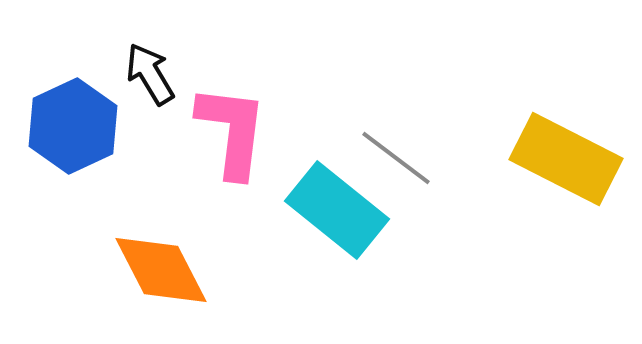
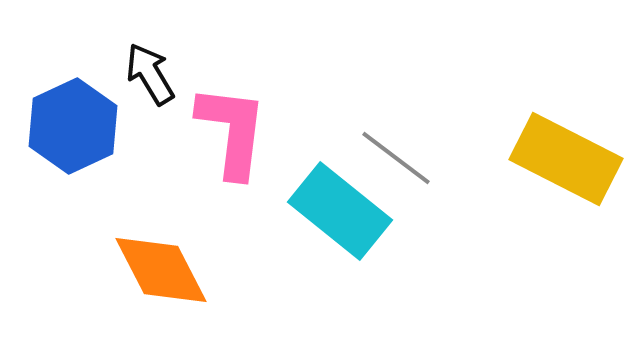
cyan rectangle: moved 3 px right, 1 px down
